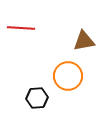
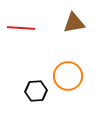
brown triangle: moved 10 px left, 18 px up
black hexagon: moved 1 px left, 7 px up
